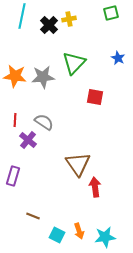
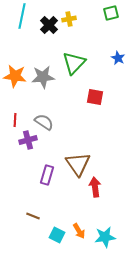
purple cross: rotated 36 degrees clockwise
purple rectangle: moved 34 px right, 1 px up
orange arrow: rotated 14 degrees counterclockwise
